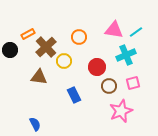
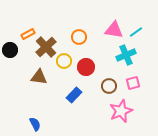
red circle: moved 11 px left
blue rectangle: rotated 70 degrees clockwise
